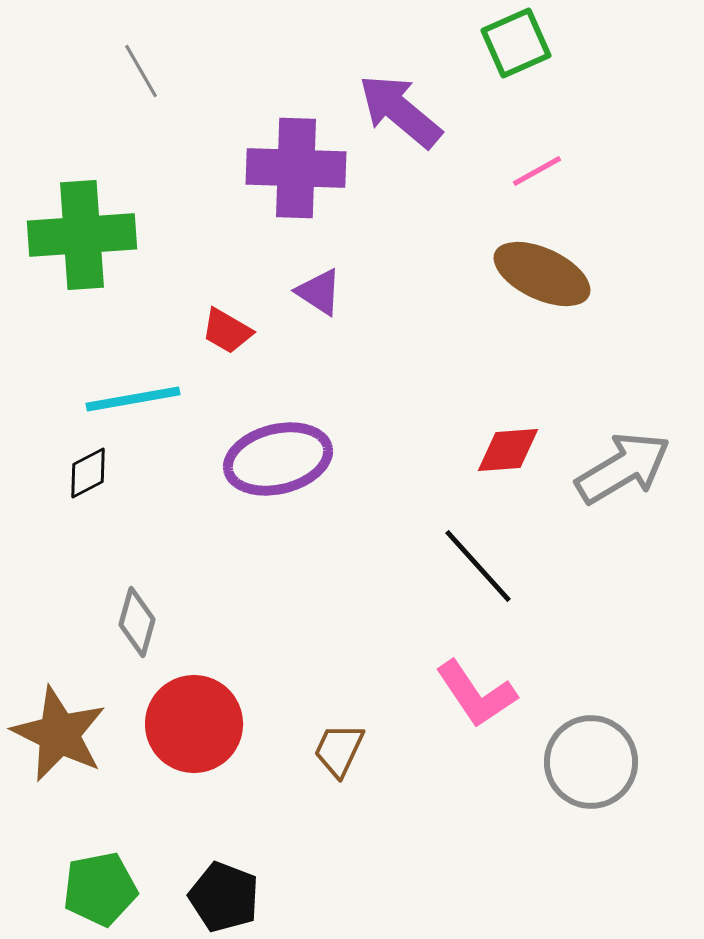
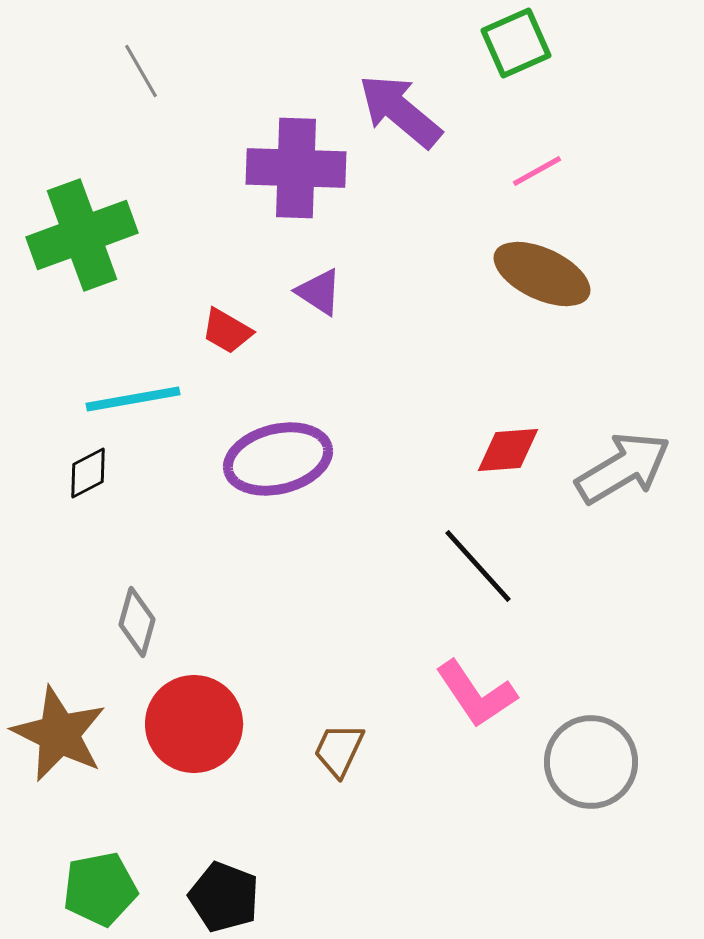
green cross: rotated 16 degrees counterclockwise
